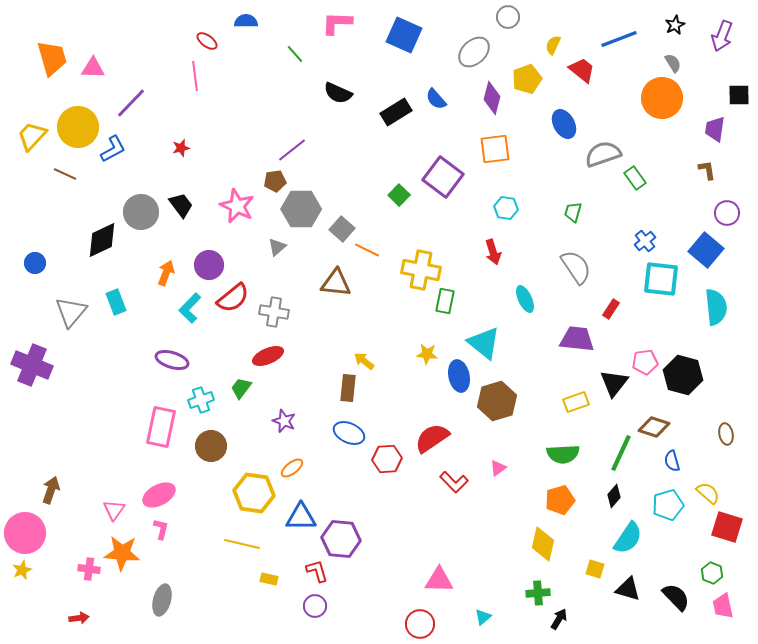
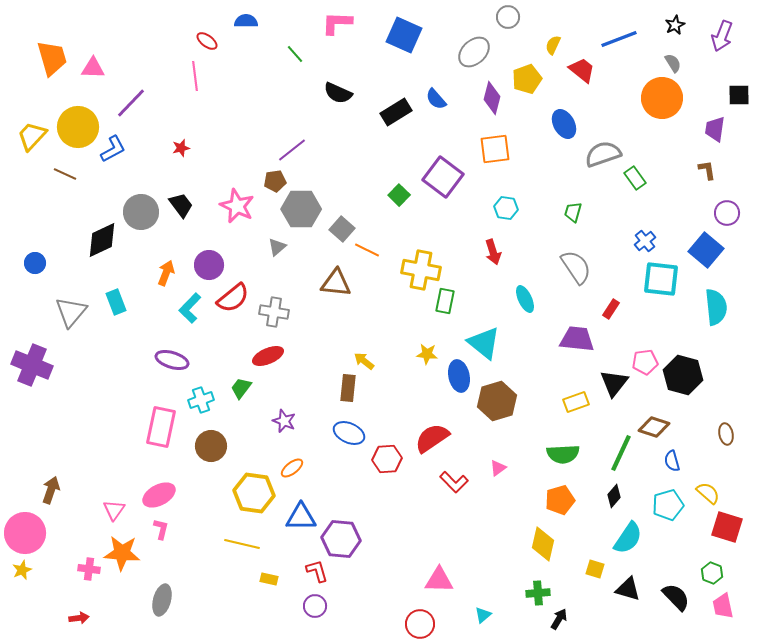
cyan triangle at (483, 617): moved 2 px up
